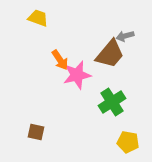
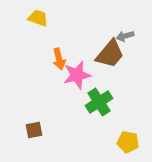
orange arrow: moved 1 px left, 1 px up; rotated 20 degrees clockwise
green cross: moved 13 px left
brown square: moved 2 px left, 2 px up; rotated 24 degrees counterclockwise
